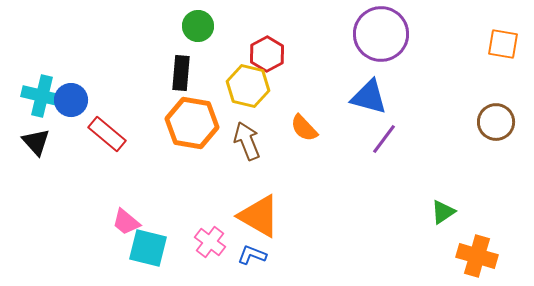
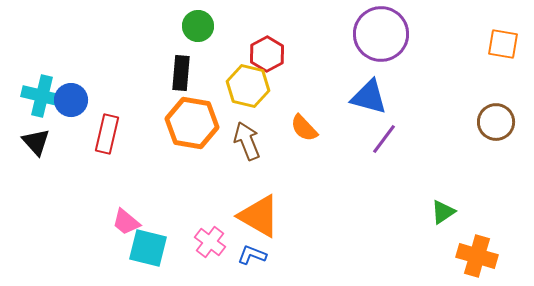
red rectangle: rotated 63 degrees clockwise
